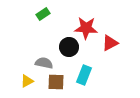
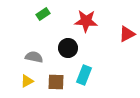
red star: moved 7 px up
red triangle: moved 17 px right, 9 px up
black circle: moved 1 px left, 1 px down
gray semicircle: moved 10 px left, 6 px up
